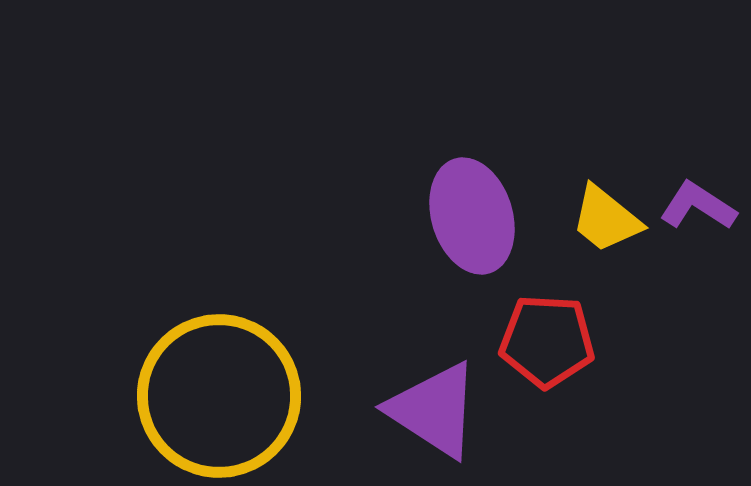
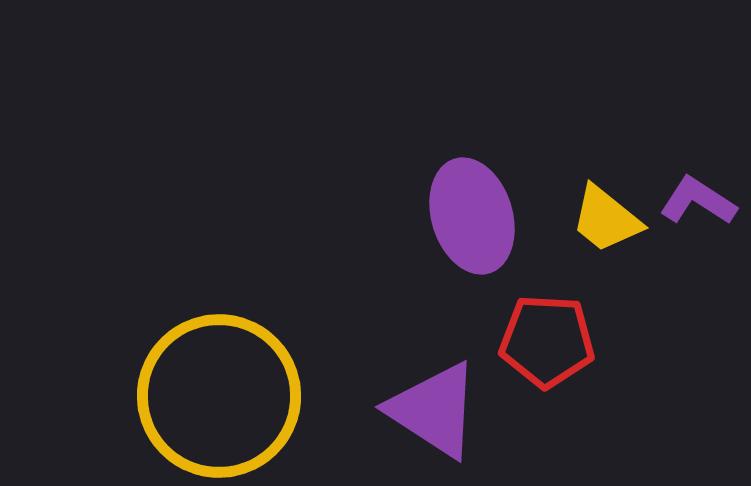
purple L-shape: moved 5 px up
